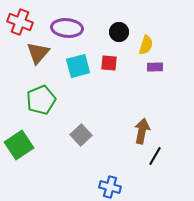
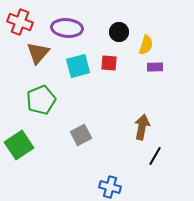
brown arrow: moved 4 px up
gray square: rotated 15 degrees clockwise
